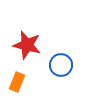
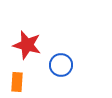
orange rectangle: rotated 18 degrees counterclockwise
